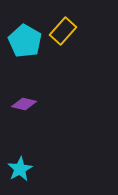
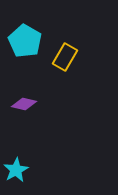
yellow rectangle: moved 2 px right, 26 px down; rotated 12 degrees counterclockwise
cyan star: moved 4 px left, 1 px down
